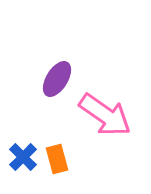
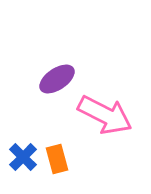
purple ellipse: rotated 24 degrees clockwise
pink arrow: rotated 8 degrees counterclockwise
